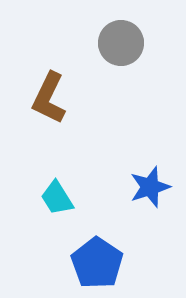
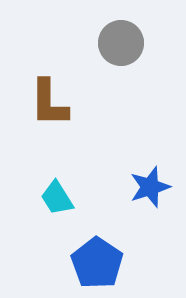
brown L-shape: moved 5 px down; rotated 26 degrees counterclockwise
